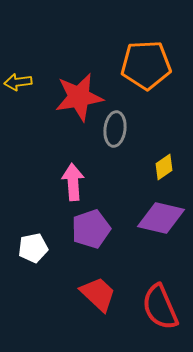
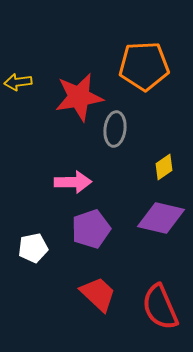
orange pentagon: moved 2 px left, 1 px down
pink arrow: rotated 93 degrees clockwise
